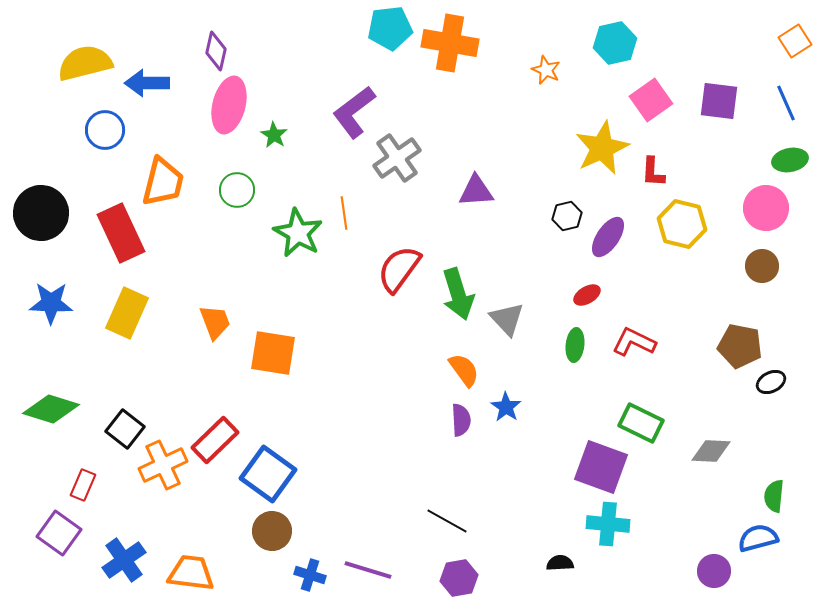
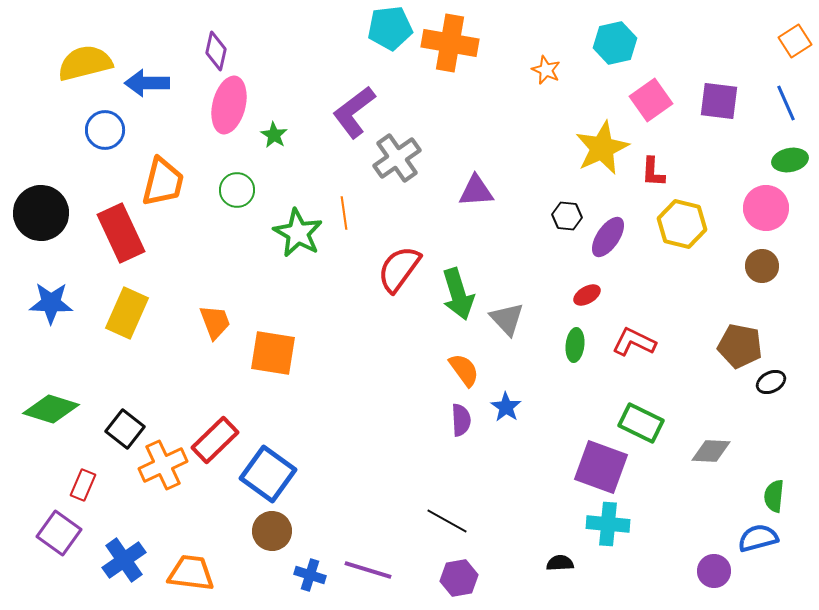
black hexagon at (567, 216): rotated 20 degrees clockwise
